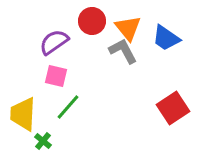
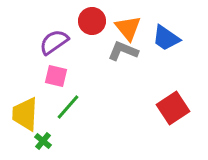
gray L-shape: rotated 40 degrees counterclockwise
yellow trapezoid: moved 2 px right
